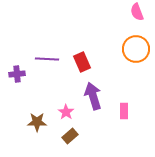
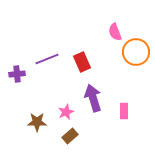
pink semicircle: moved 22 px left, 20 px down
orange circle: moved 3 px down
purple line: rotated 25 degrees counterclockwise
purple arrow: moved 2 px down
pink star: rotated 14 degrees clockwise
